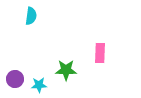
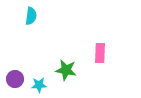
green star: rotated 10 degrees clockwise
